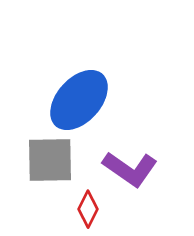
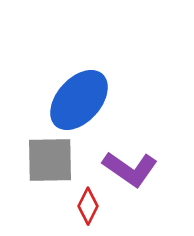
red diamond: moved 3 px up
